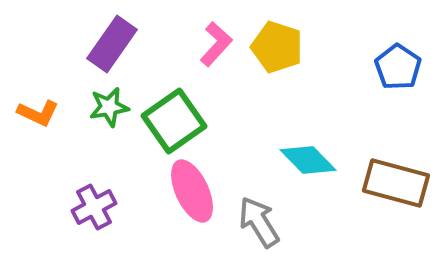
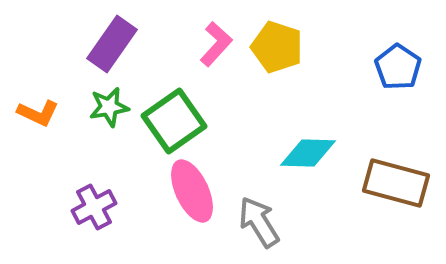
cyan diamond: moved 7 px up; rotated 44 degrees counterclockwise
